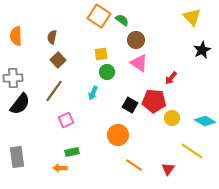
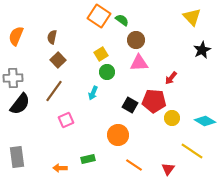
orange semicircle: rotated 24 degrees clockwise
yellow square: rotated 24 degrees counterclockwise
pink triangle: rotated 36 degrees counterclockwise
green rectangle: moved 16 px right, 7 px down
